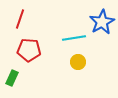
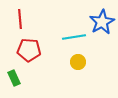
red line: rotated 24 degrees counterclockwise
cyan line: moved 1 px up
green rectangle: moved 2 px right; rotated 49 degrees counterclockwise
